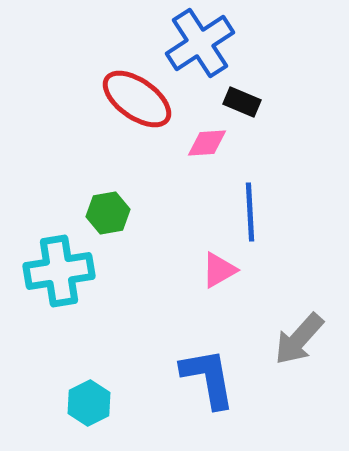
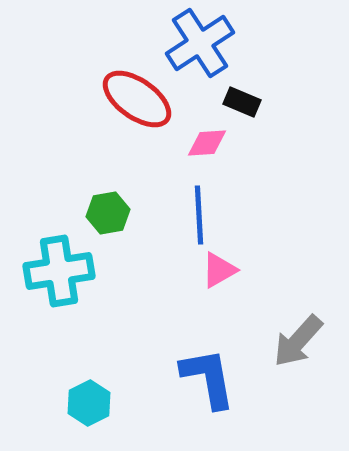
blue line: moved 51 px left, 3 px down
gray arrow: moved 1 px left, 2 px down
